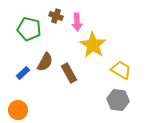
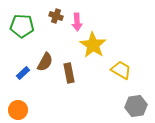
green pentagon: moved 7 px left, 3 px up; rotated 10 degrees counterclockwise
brown rectangle: rotated 18 degrees clockwise
gray hexagon: moved 18 px right, 6 px down; rotated 15 degrees counterclockwise
